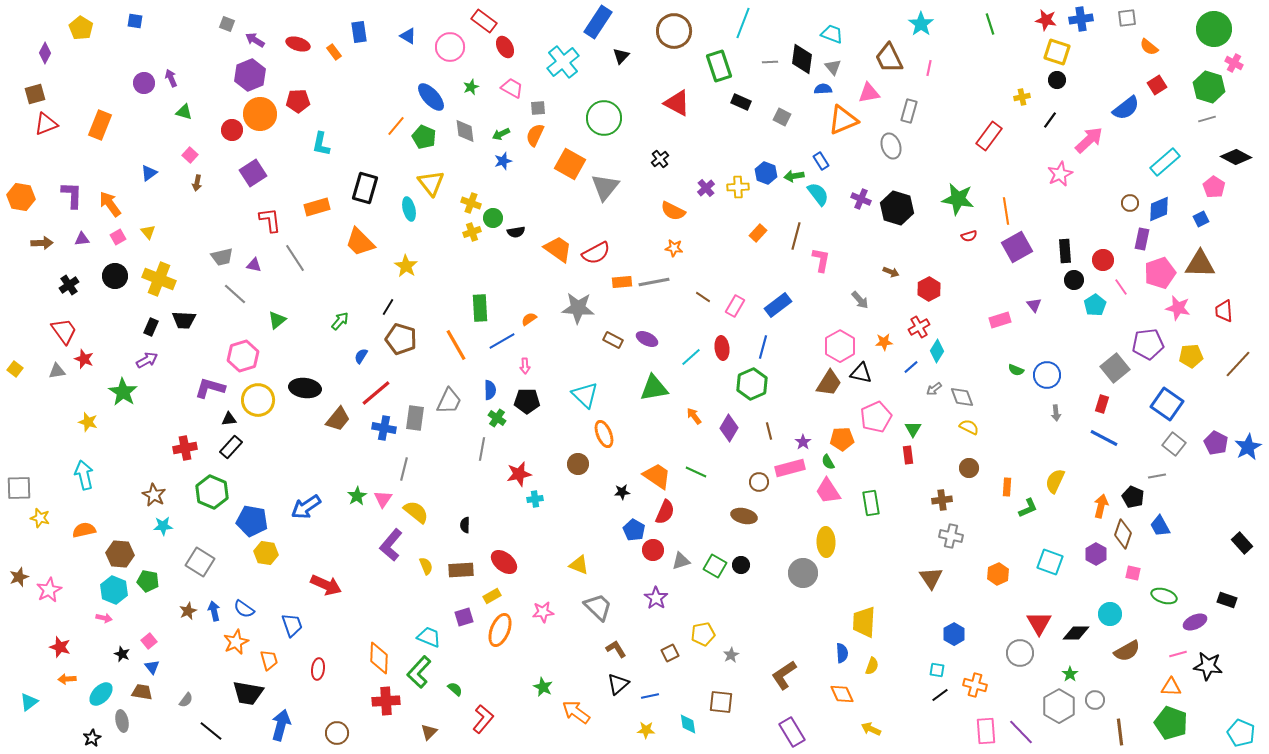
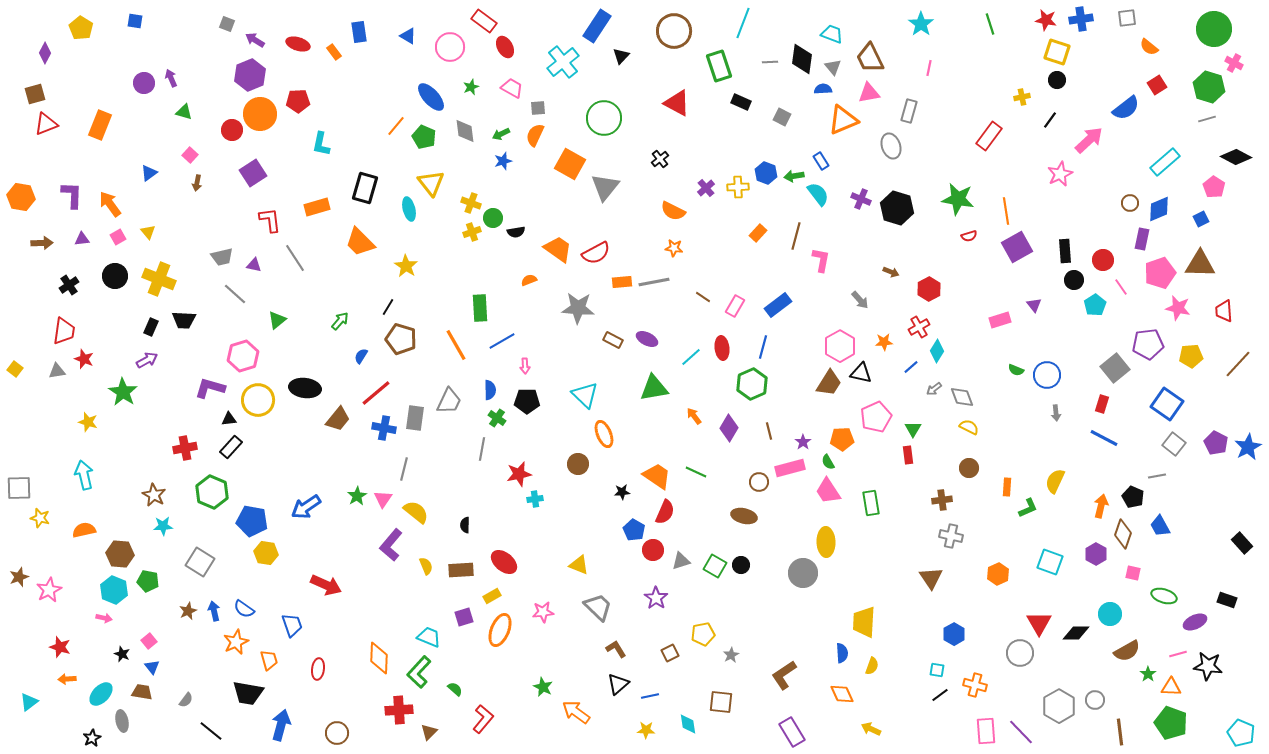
blue rectangle at (598, 22): moved 1 px left, 4 px down
brown trapezoid at (889, 58): moved 19 px left
orange semicircle at (529, 319): moved 39 px up; rotated 14 degrees clockwise
red trapezoid at (64, 331): rotated 44 degrees clockwise
green star at (1070, 674): moved 78 px right
red cross at (386, 701): moved 13 px right, 9 px down
